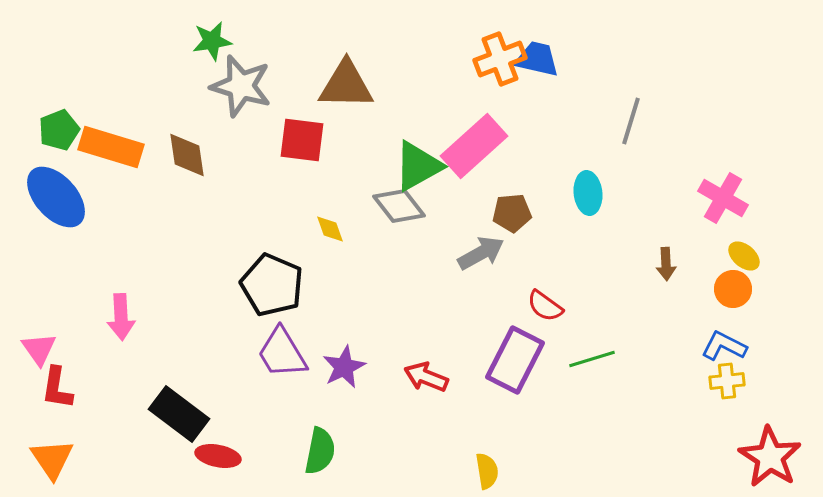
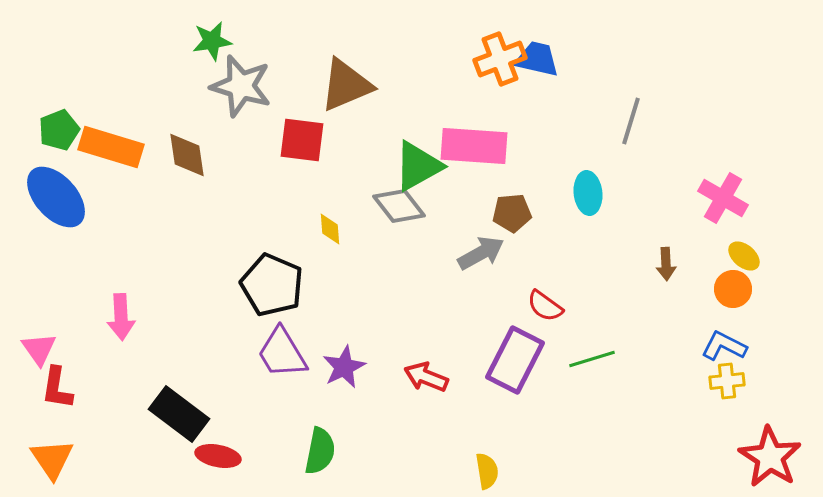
brown triangle: rotated 24 degrees counterclockwise
pink rectangle: rotated 46 degrees clockwise
yellow diamond: rotated 16 degrees clockwise
